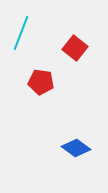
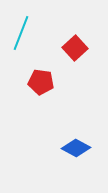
red square: rotated 10 degrees clockwise
blue diamond: rotated 8 degrees counterclockwise
